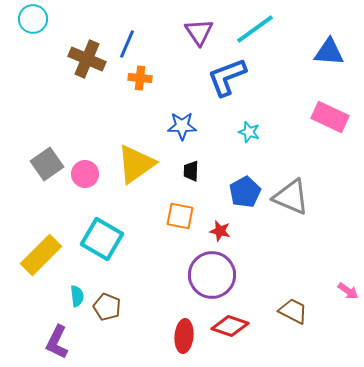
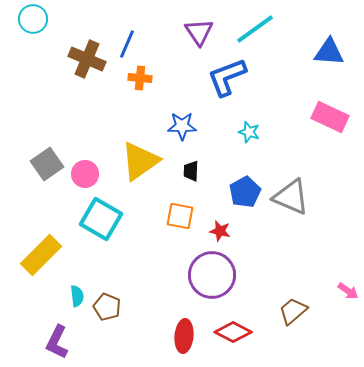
yellow triangle: moved 4 px right, 3 px up
cyan square: moved 1 px left, 20 px up
brown trapezoid: rotated 68 degrees counterclockwise
red diamond: moved 3 px right, 6 px down; rotated 9 degrees clockwise
